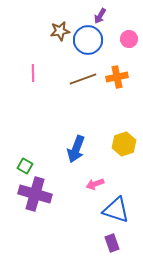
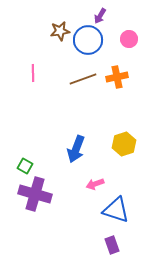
purple rectangle: moved 2 px down
